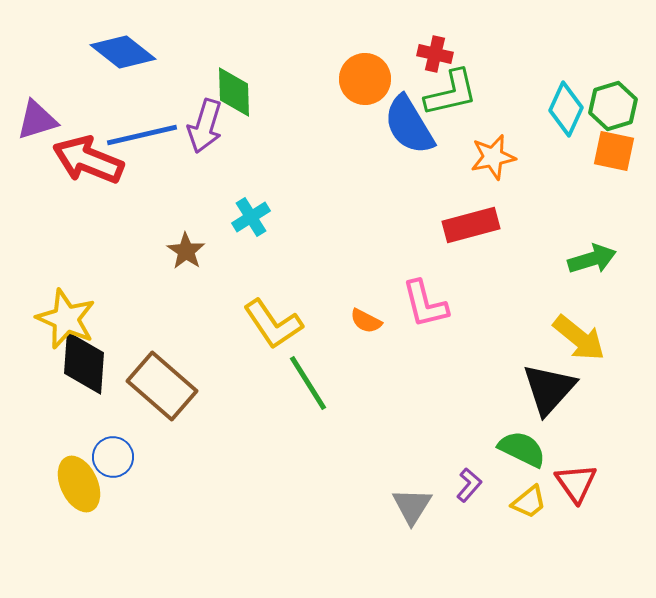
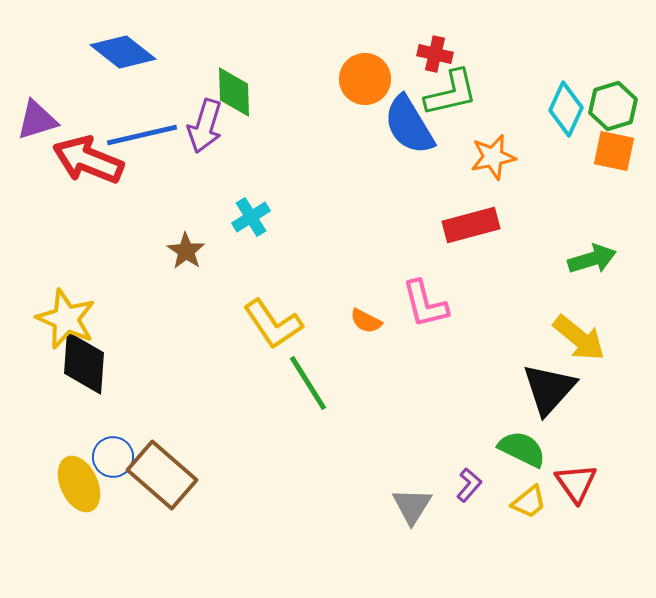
brown rectangle: moved 89 px down
